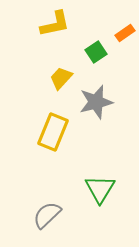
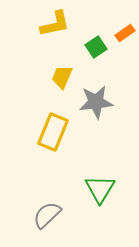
green square: moved 5 px up
yellow trapezoid: moved 1 px right, 1 px up; rotated 20 degrees counterclockwise
gray star: rotated 8 degrees clockwise
